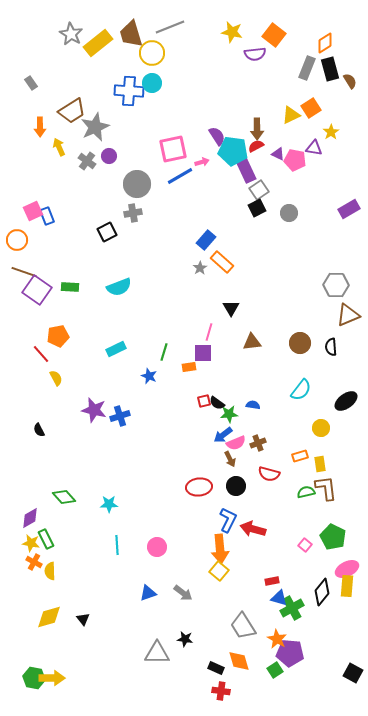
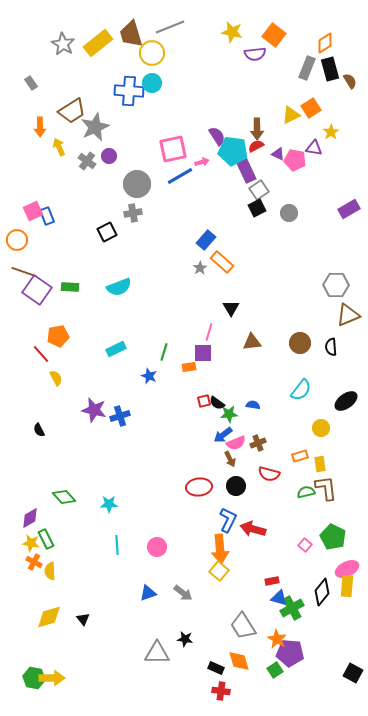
gray star at (71, 34): moved 8 px left, 10 px down
